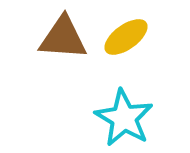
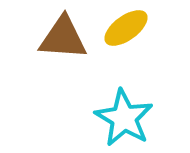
yellow ellipse: moved 9 px up
